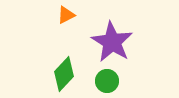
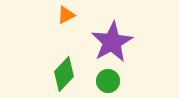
purple star: rotated 12 degrees clockwise
green circle: moved 1 px right
